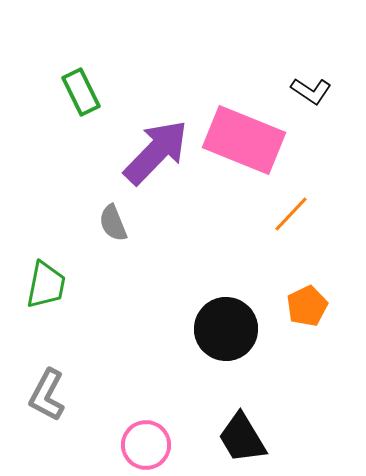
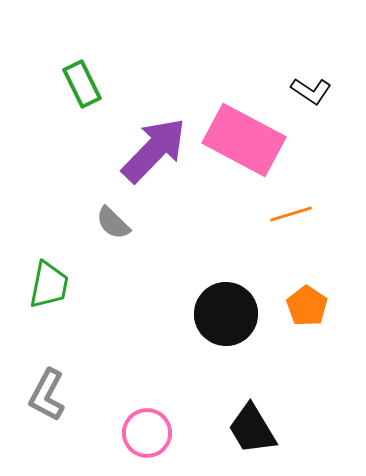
green rectangle: moved 1 px right, 8 px up
pink rectangle: rotated 6 degrees clockwise
purple arrow: moved 2 px left, 2 px up
orange line: rotated 30 degrees clockwise
gray semicircle: rotated 24 degrees counterclockwise
green trapezoid: moved 3 px right
orange pentagon: rotated 12 degrees counterclockwise
black circle: moved 15 px up
black trapezoid: moved 10 px right, 9 px up
pink circle: moved 1 px right, 12 px up
